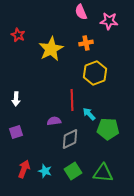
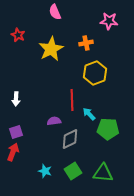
pink semicircle: moved 26 px left
red arrow: moved 11 px left, 17 px up
